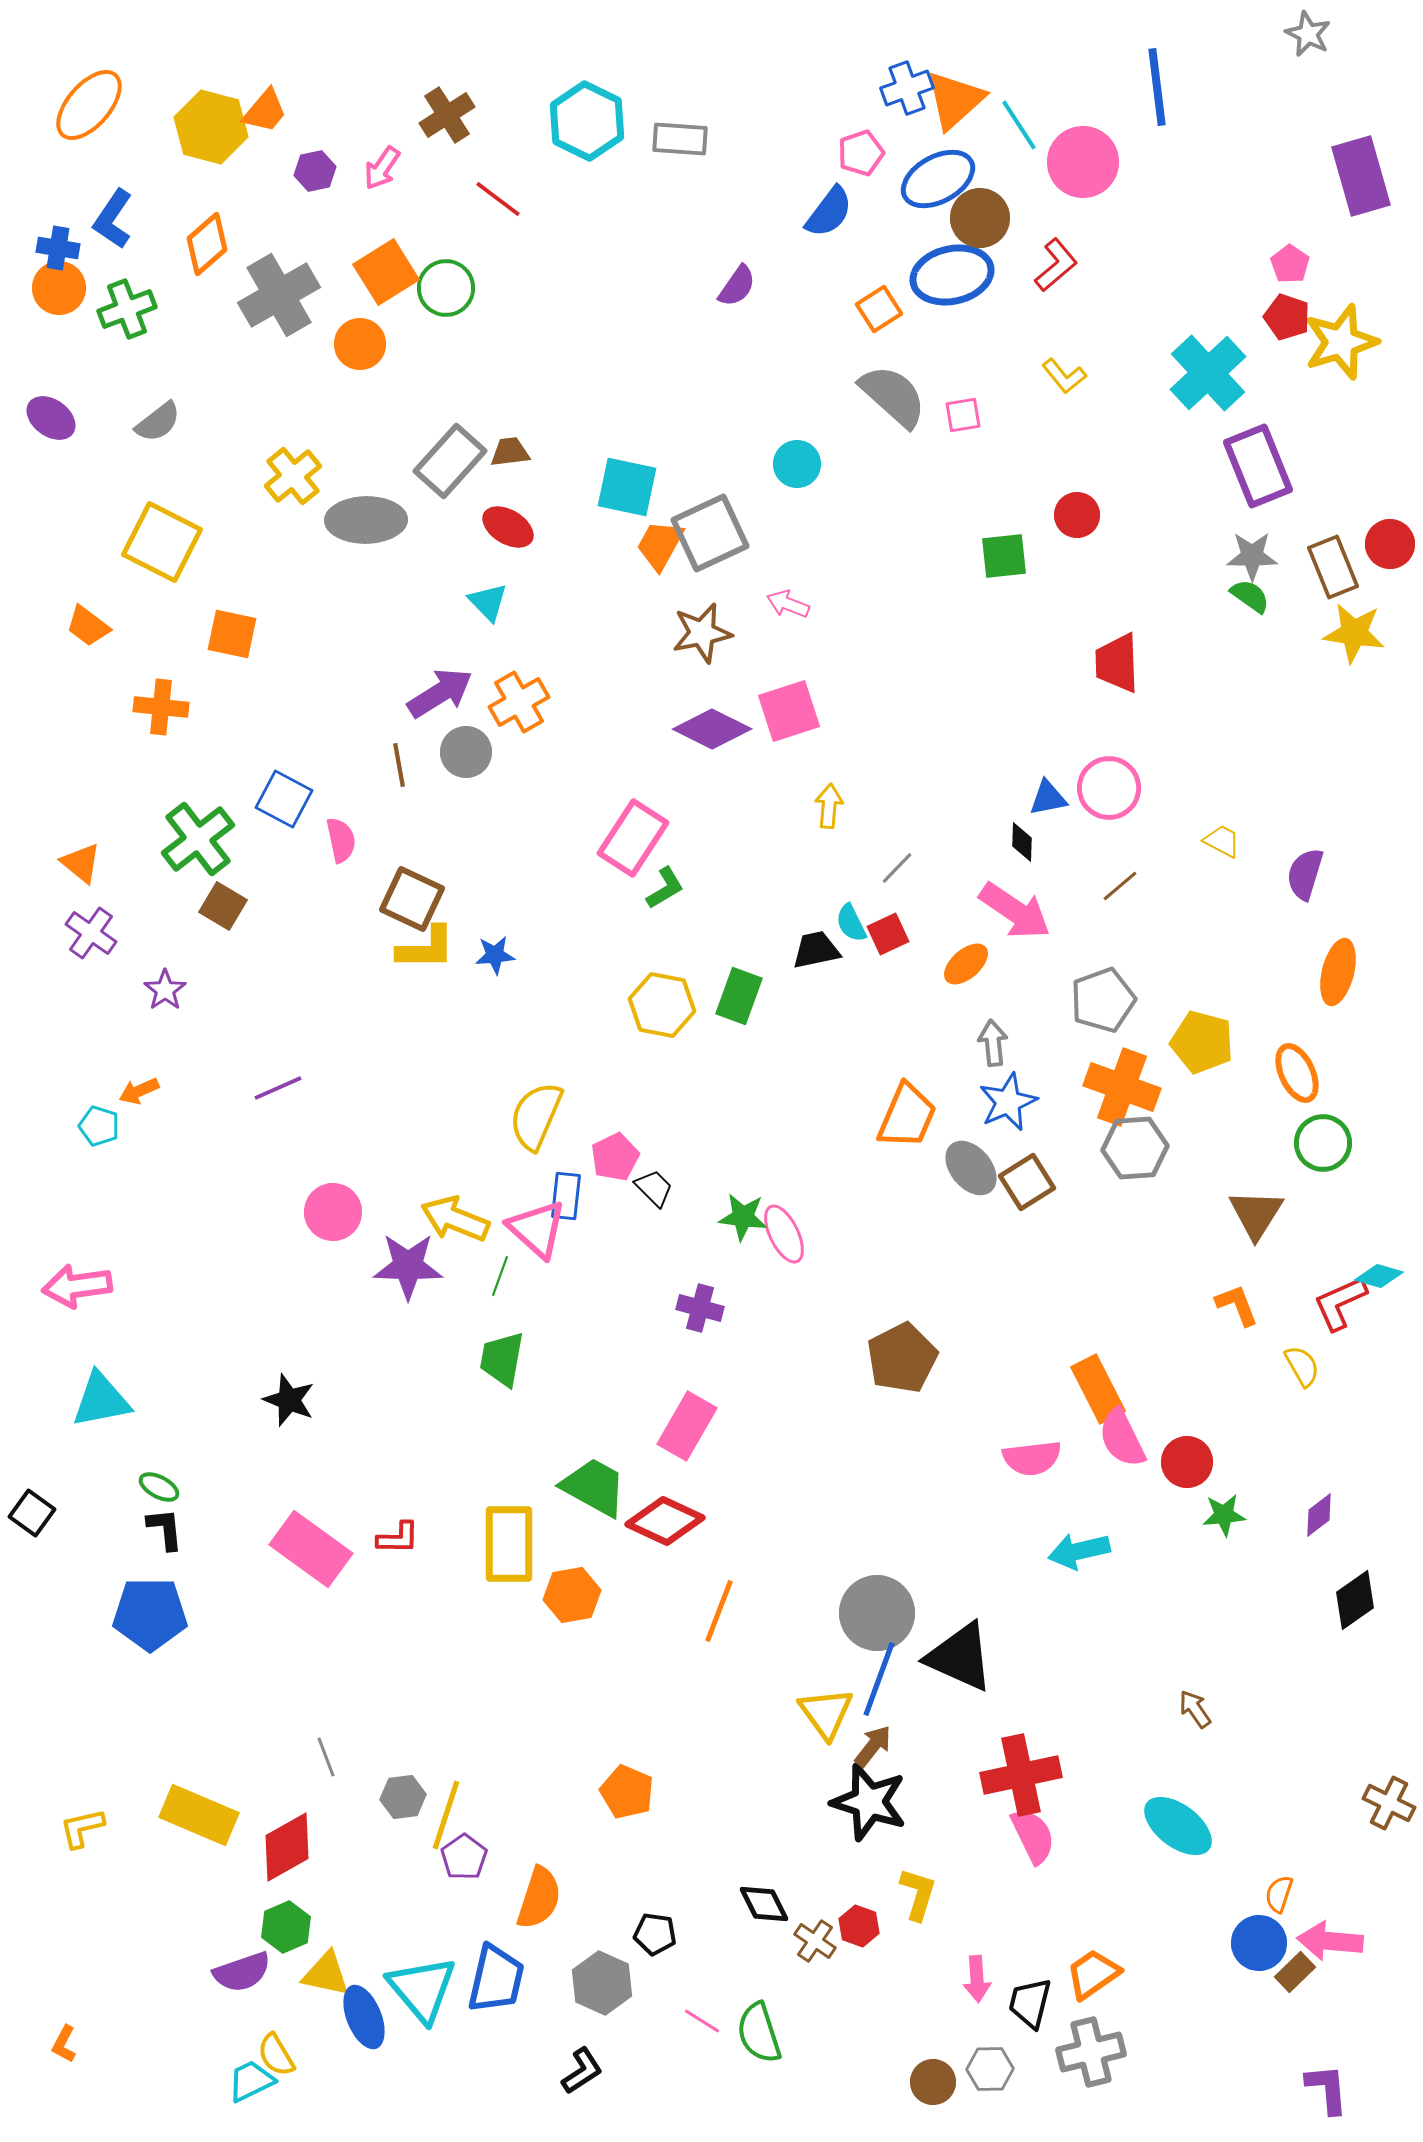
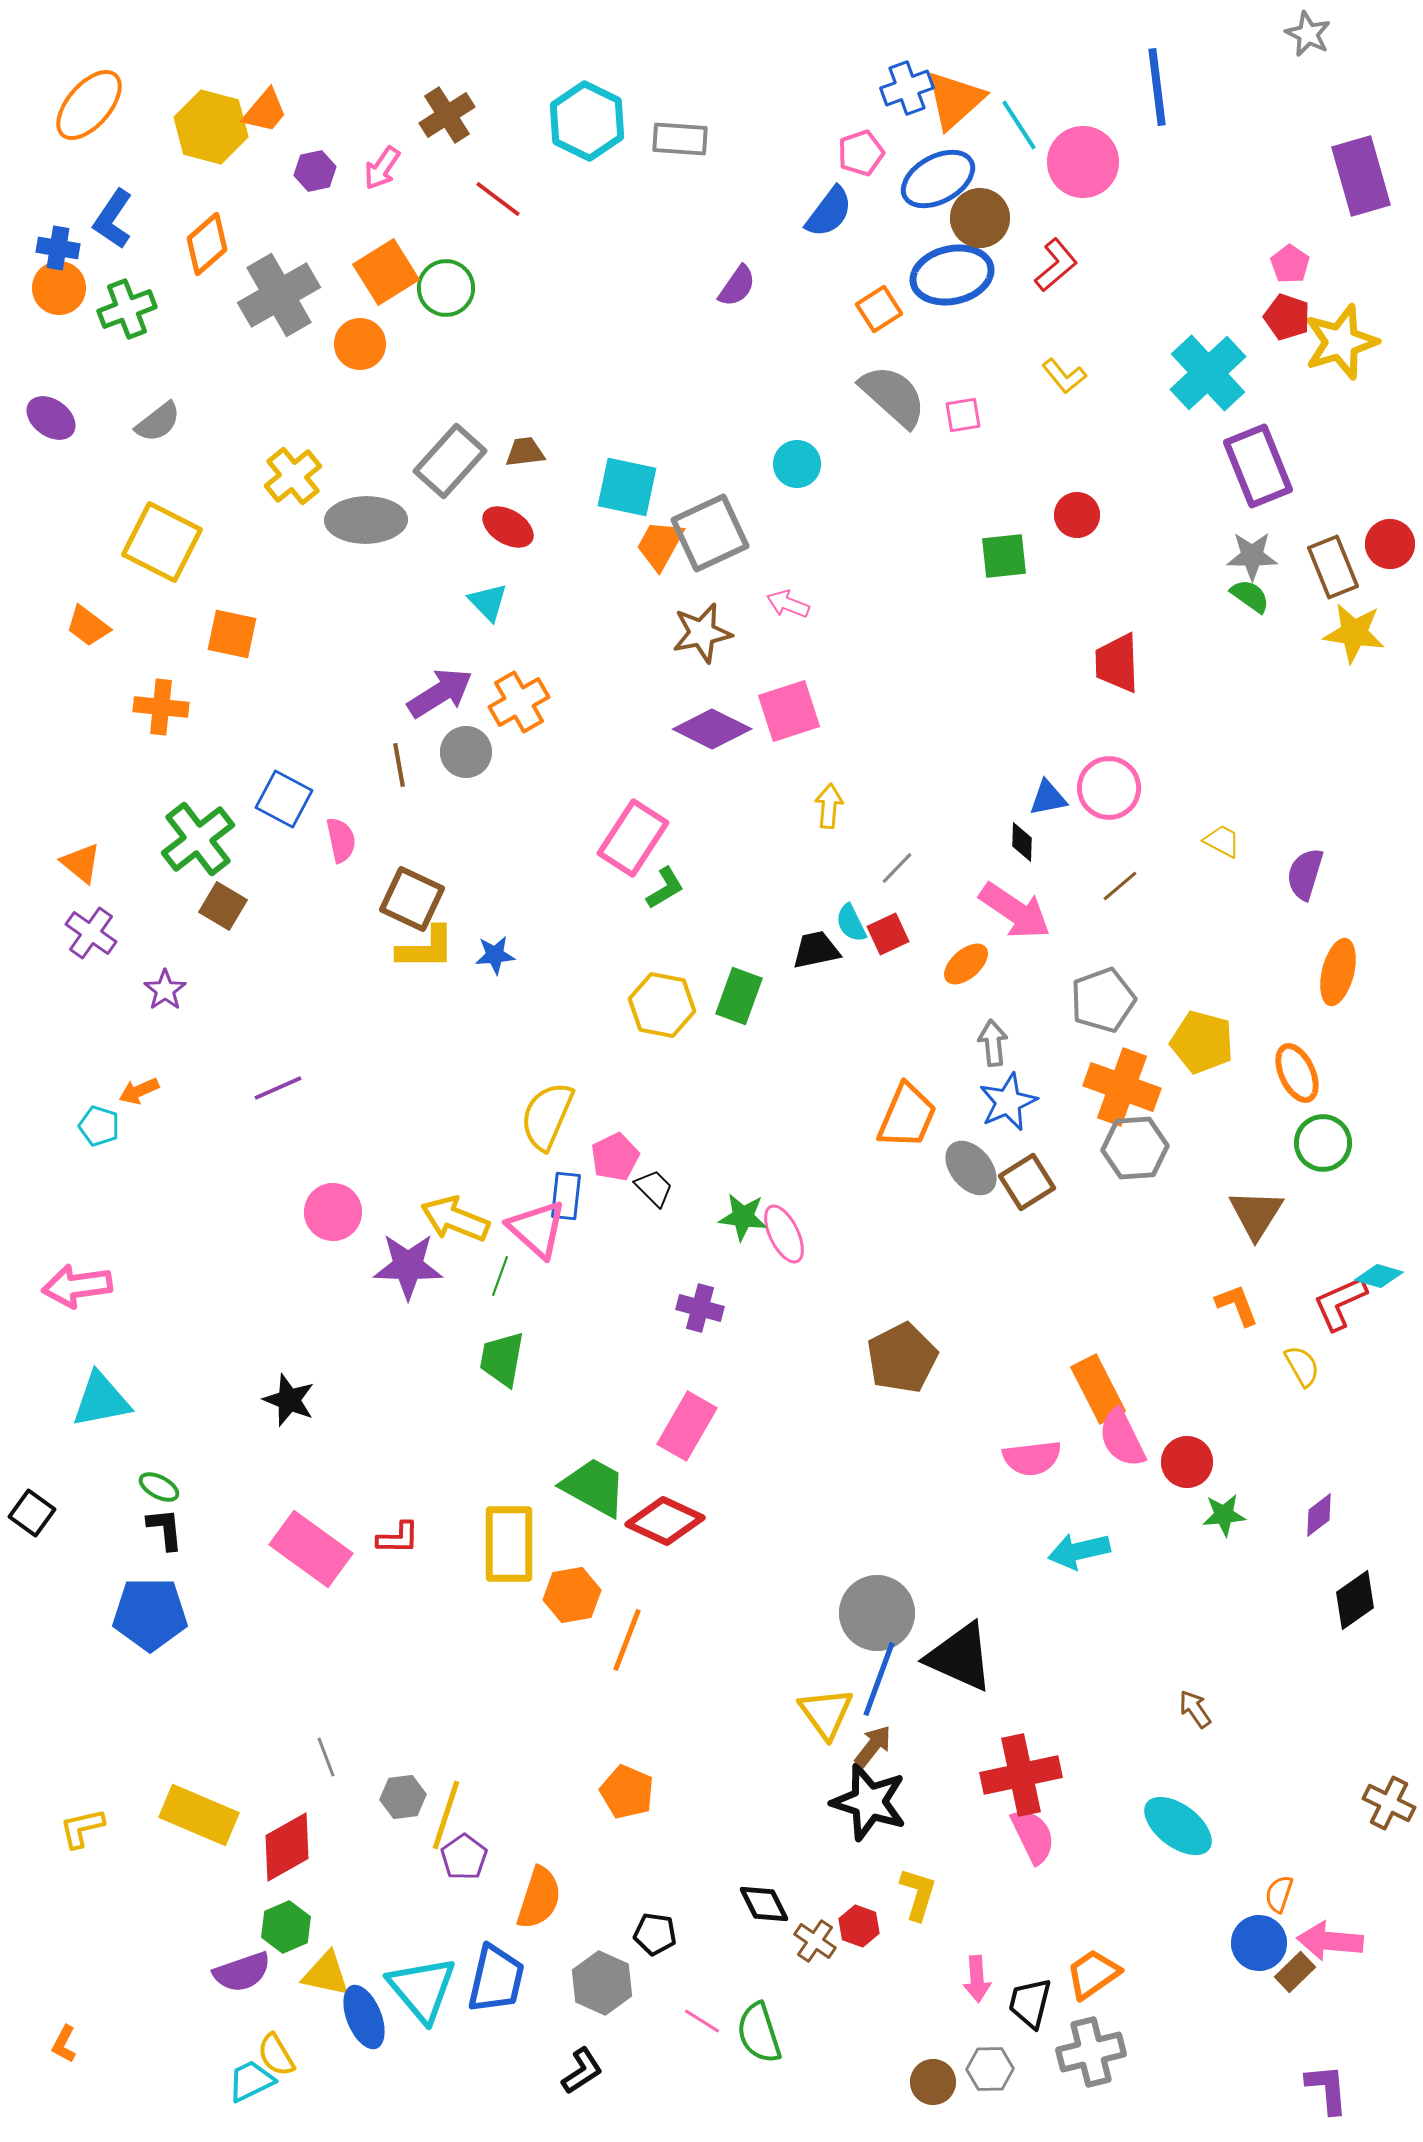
brown trapezoid at (510, 452): moved 15 px right
yellow semicircle at (536, 1116): moved 11 px right
orange line at (719, 1611): moved 92 px left, 29 px down
